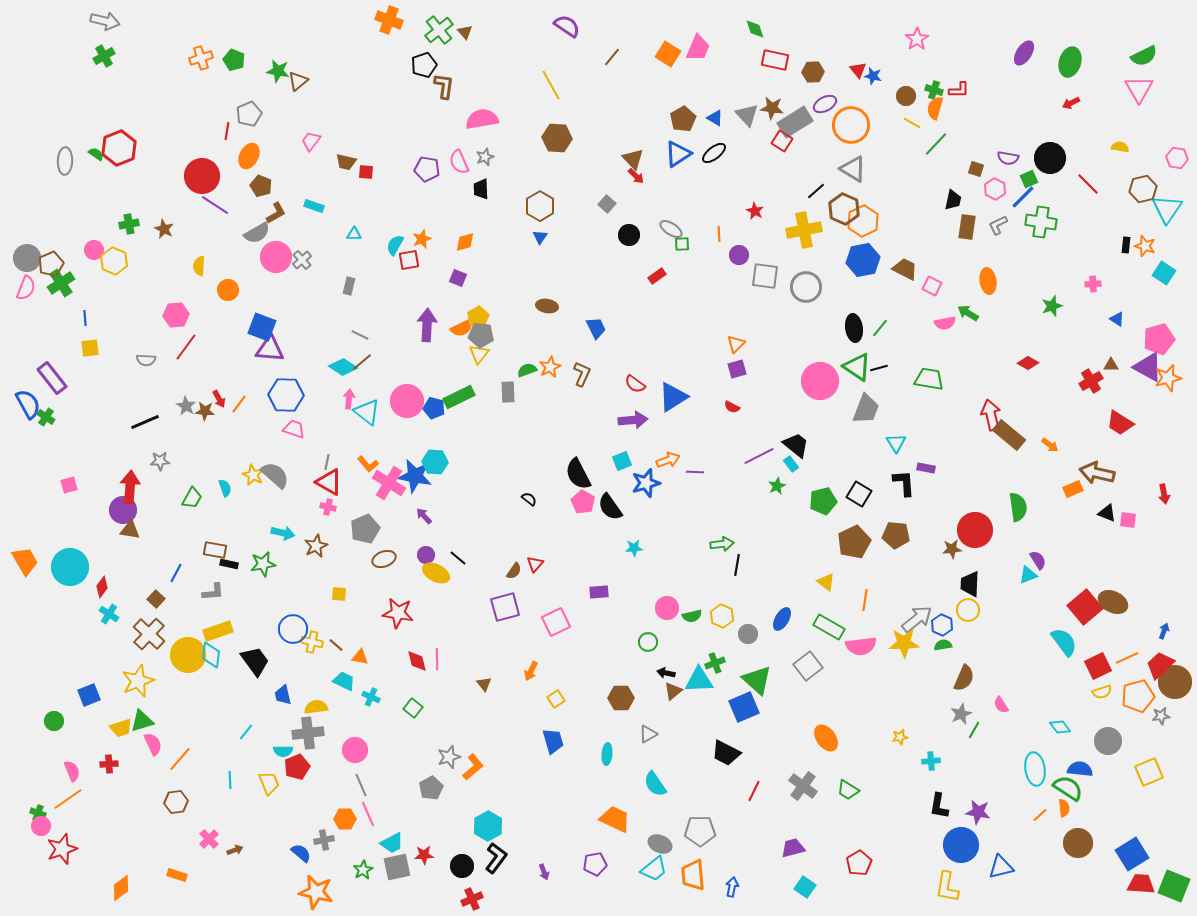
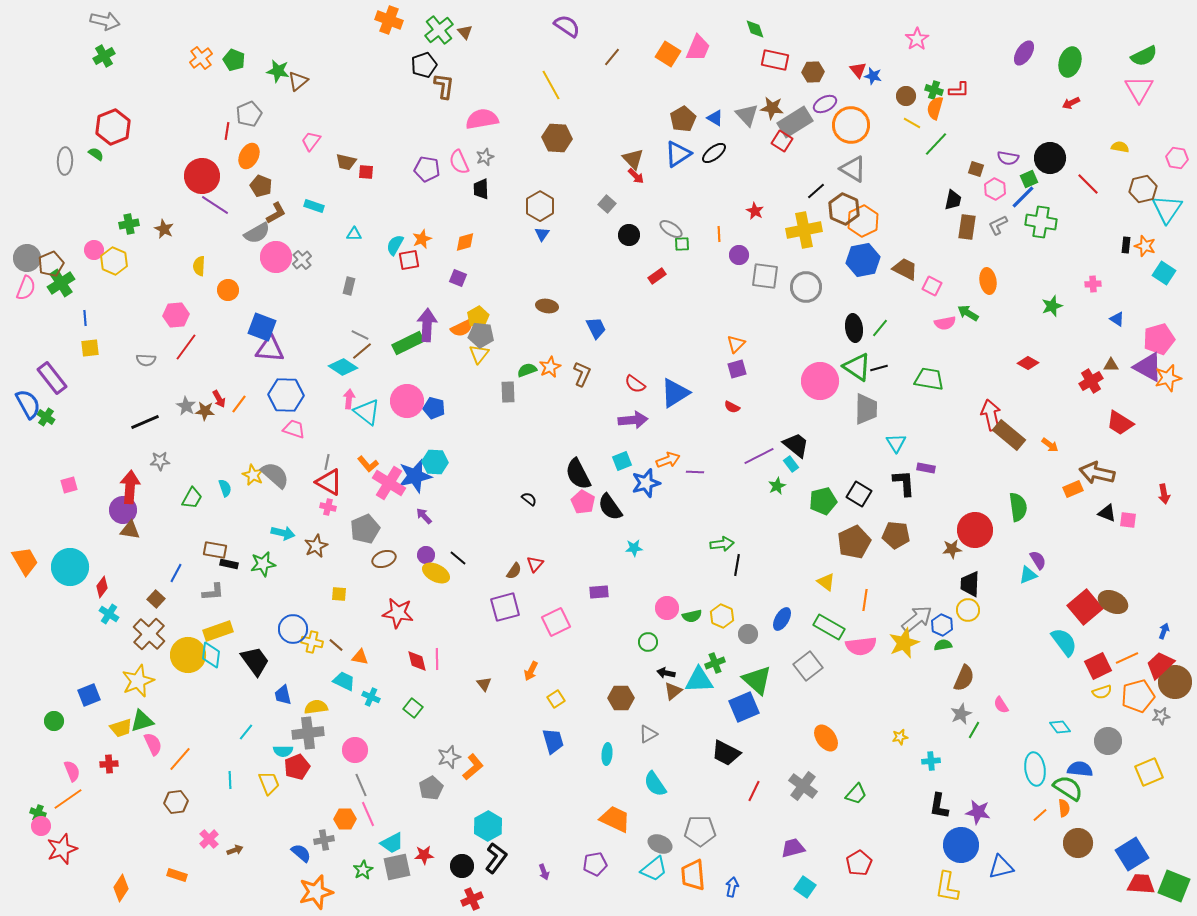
orange cross at (201, 58): rotated 20 degrees counterclockwise
red hexagon at (119, 148): moved 6 px left, 21 px up
blue triangle at (540, 237): moved 2 px right, 3 px up
brown line at (362, 362): moved 11 px up
green rectangle at (459, 397): moved 51 px left, 54 px up
blue triangle at (673, 397): moved 2 px right, 4 px up
gray trapezoid at (866, 409): rotated 20 degrees counterclockwise
blue star at (415, 476): rotated 24 degrees counterclockwise
yellow star at (904, 643): rotated 20 degrees counterclockwise
green trapezoid at (848, 790): moved 8 px right, 4 px down; rotated 80 degrees counterclockwise
orange diamond at (121, 888): rotated 20 degrees counterclockwise
orange star at (316, 892): rotated 28 degrees counterclockwise
